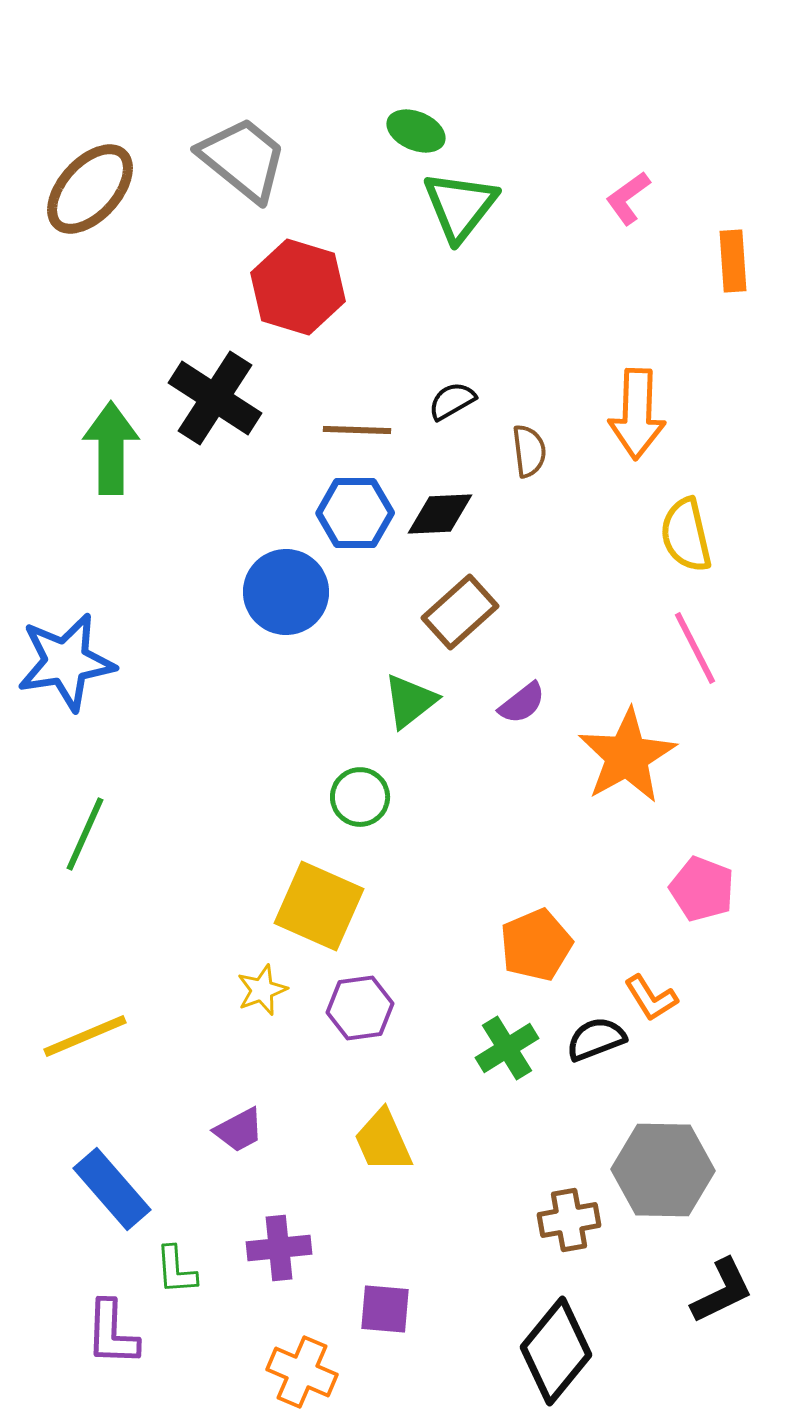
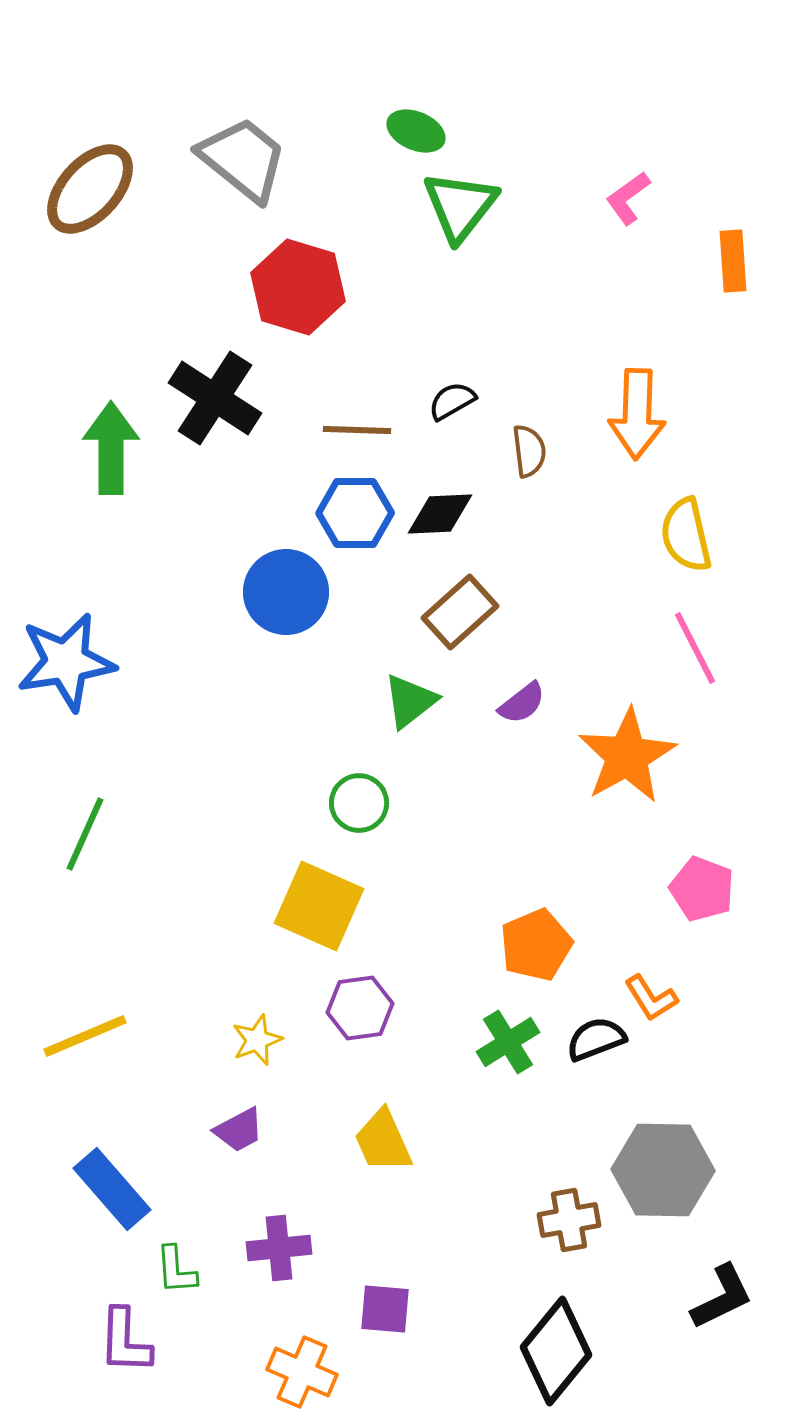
green circle at (360, 797): moved 1 px left, 6 px down
yellow star at (262, 990): moved 5 px left, 50 px down
green cross at (507, 1048): moved 1 px right, 6 px up
black L-shape at (722, 1291): moved 6 px down
purple L-shape at (112, 1333): moved 13 px right, 8 px down
